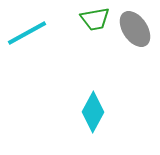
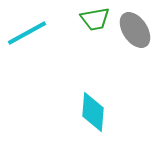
gray ellipse: moved 1 px down
cyan diamond: rotated 24 degrees counterclockwise
